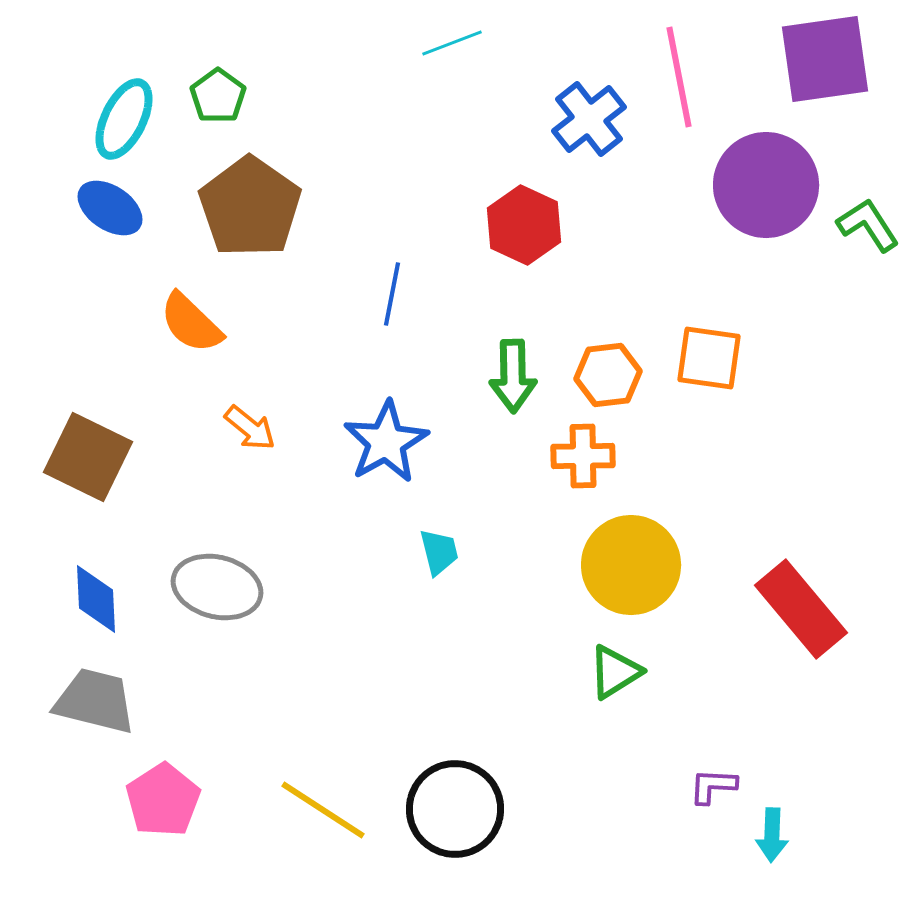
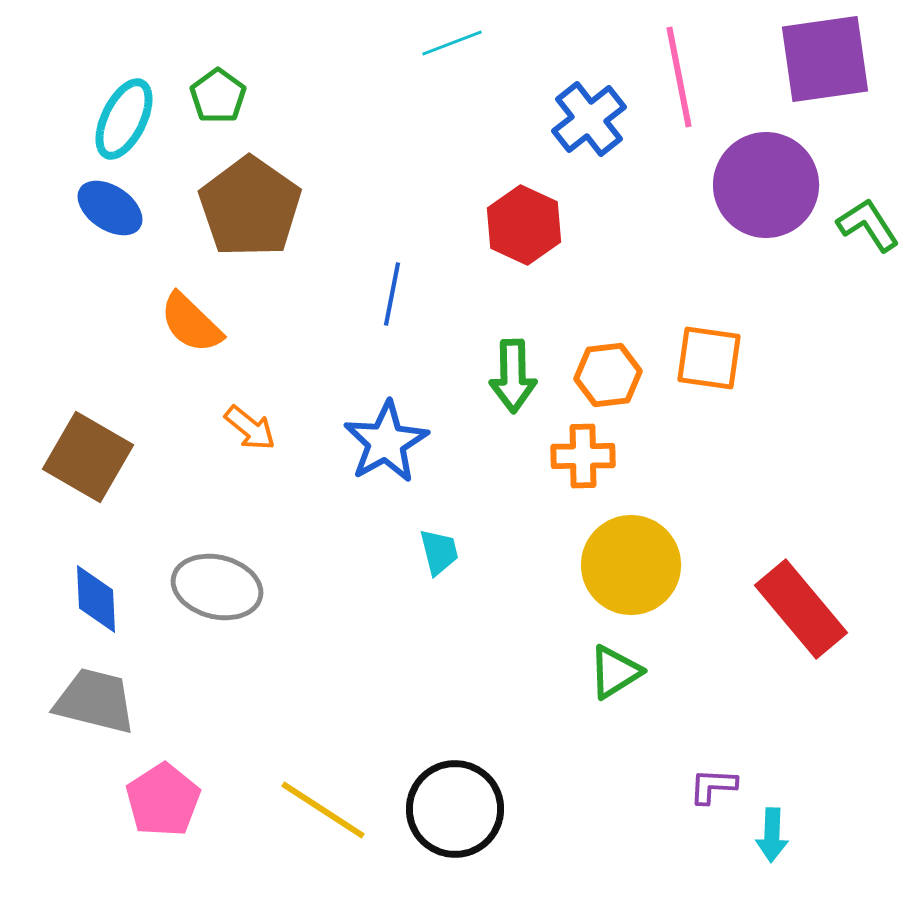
brown square: rotated 4 degrees clockwise
